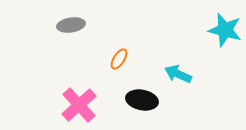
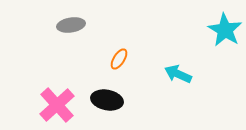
cyan star: rotated 16 degrees clockwise
black ellipse: moved 35 px left
pink cross: moved 22 px left
